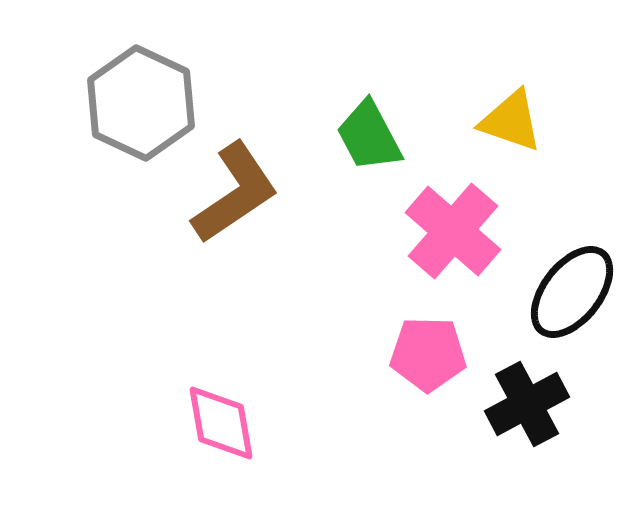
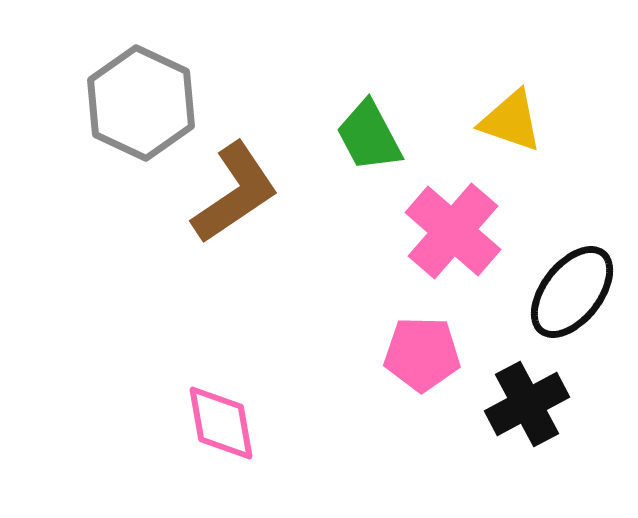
pink pentagon: moved 6 px left
